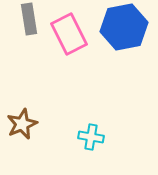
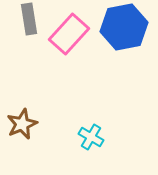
pink rectangle: rotated 69 degrees clockwise
cyan cross: rotated 20 degrees clockwise
